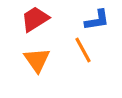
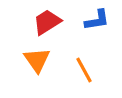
red trapezoid: moved 12 px right, 3 px down
orange line: moved 1 px right, 20 px down
